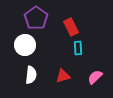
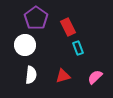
red rectangle: moved 3 px left
cyan rectangle: rotated 16 degrees counterclockwise
